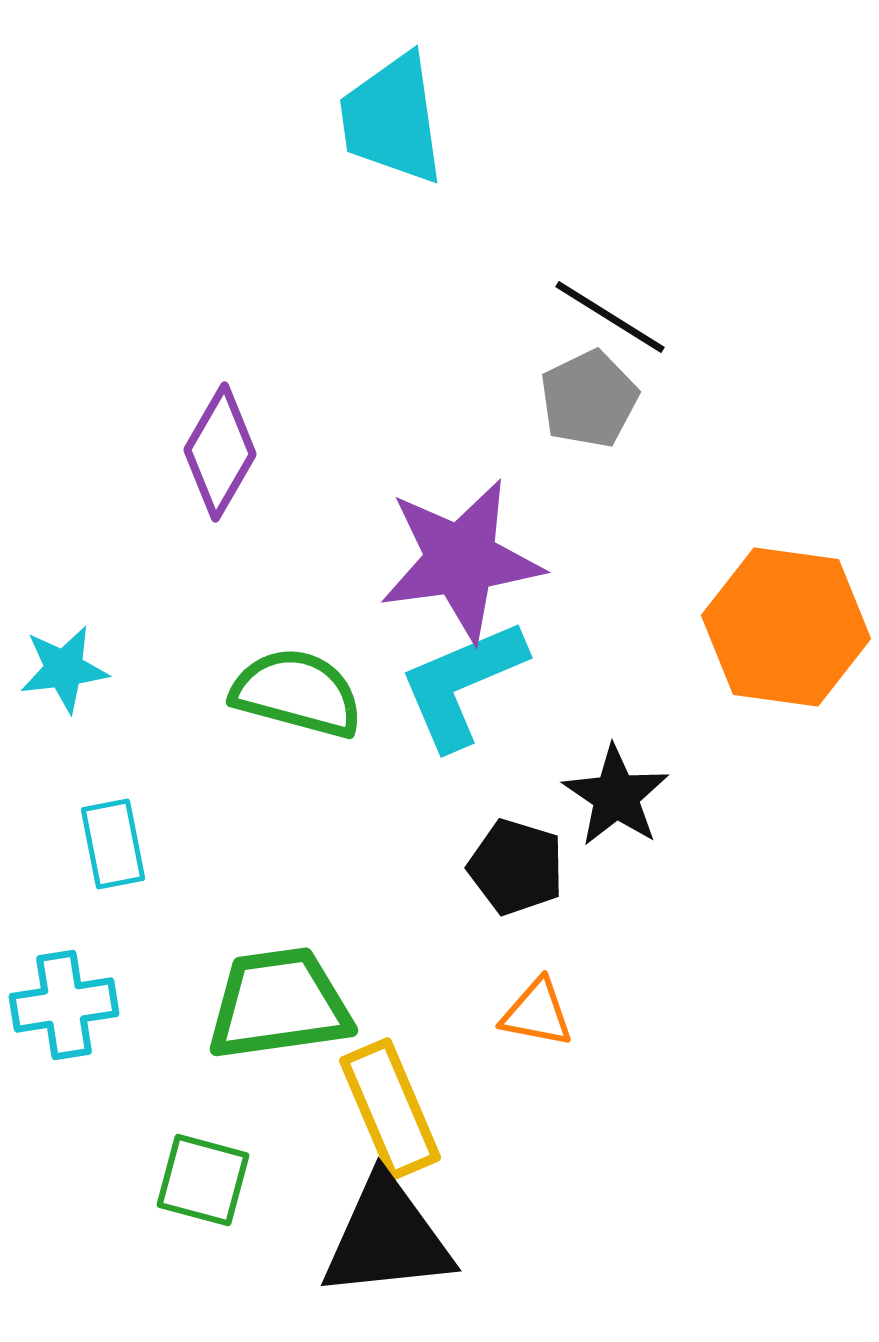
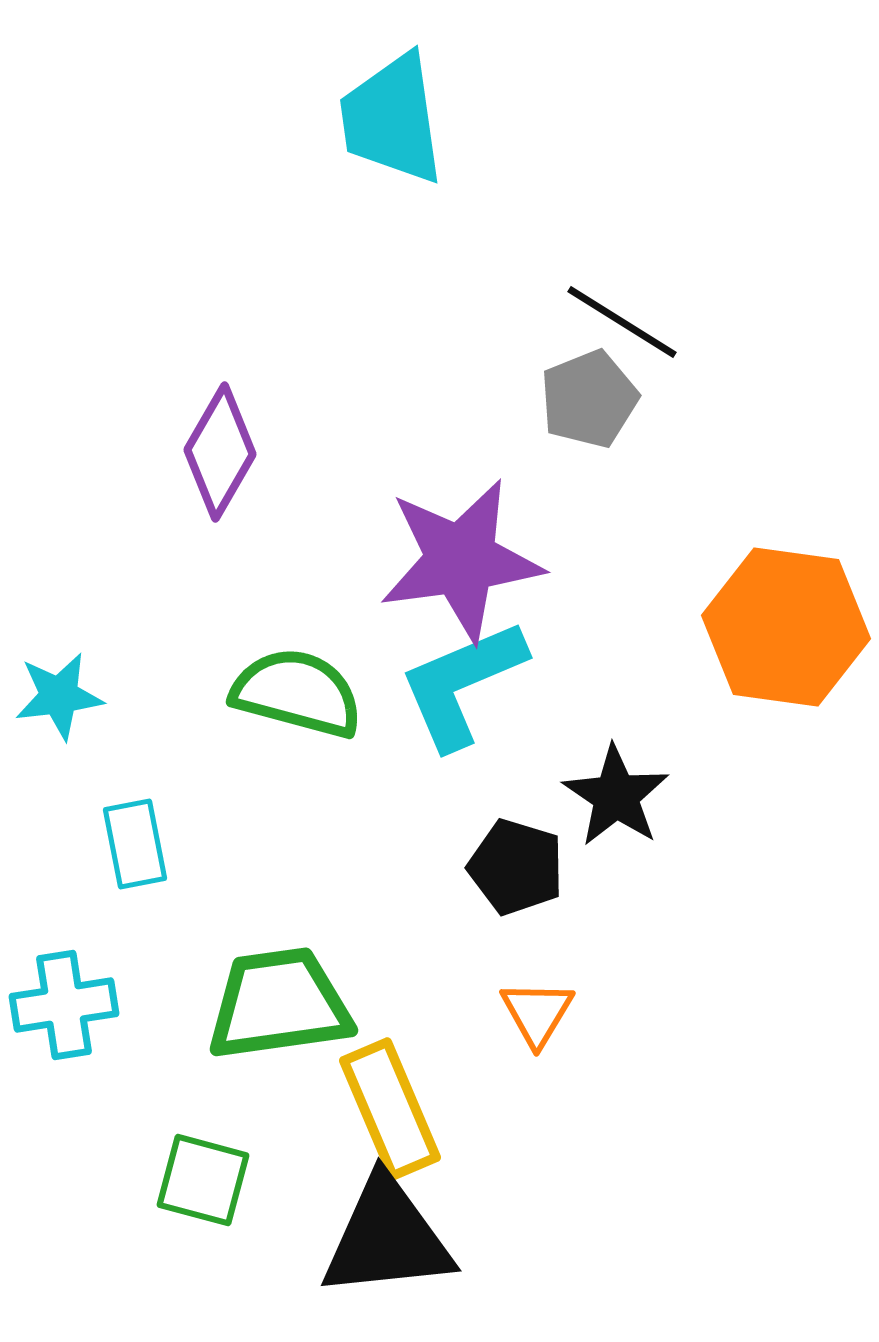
black line: moved 12 px right, 5 px down
gray pentagon: rotated 4 degrees clockwise
cyan star: moved 5 px left, 27 px down
cyan rectangle: moved 22 px right
orange triangle: rotated 50 degrees clockwise
